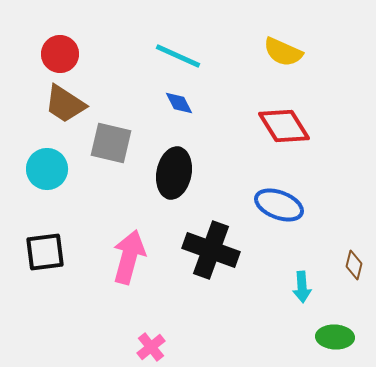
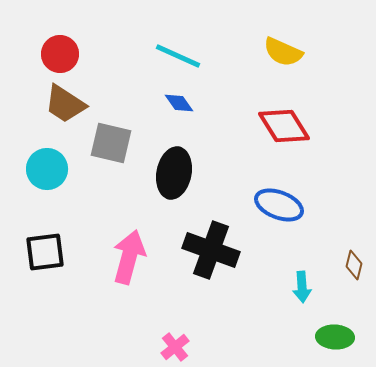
blue diamond: rotated 8 degrees counterclockwise
pink cross: moved 24 px right
